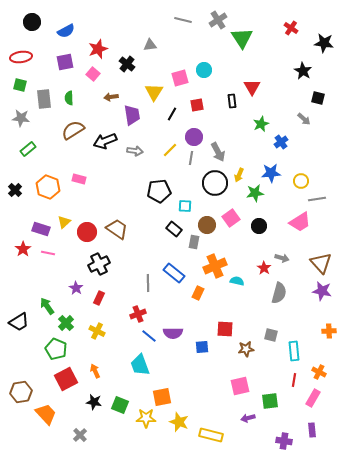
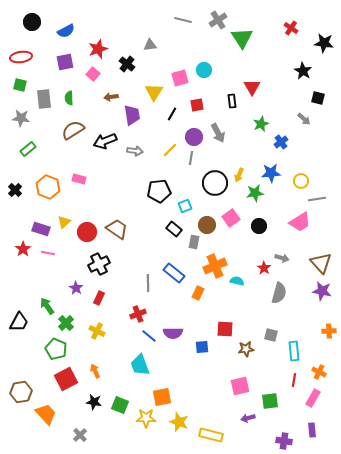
gray arrow at (218, 152): moved 19 px up
cyan square at (185, 206): rotated 24 degrees counterclockwise
black trapezoid at (19, 322): rotated 30 degrees counterclockwise
